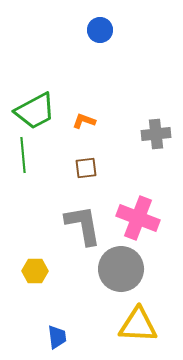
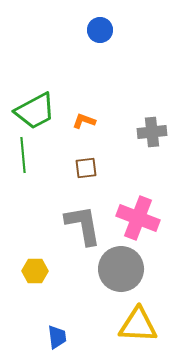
gray cross: moved 4 px left, 2 px up
